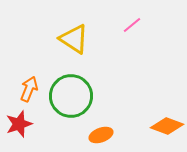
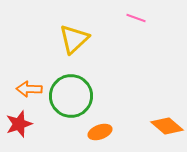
pink line: moved 4 px right, 7 px up; rotated 60 degrees clockwise
yellow triangle: rotated 44 degrees clockwise
orange arrow: rotated 110 degrees counterclockwise
orange diamond: rotated 20 degrees clockwise
orange ellipse: moved 1 px left, 3 px up
